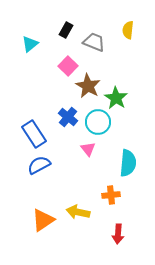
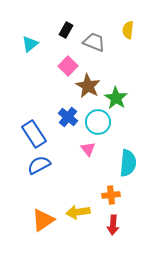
yellow arrow: rotated 20 degrees counterclockwise
red arrow: moved 5 px left, 9 px up
